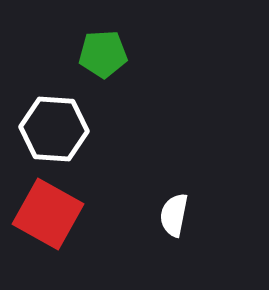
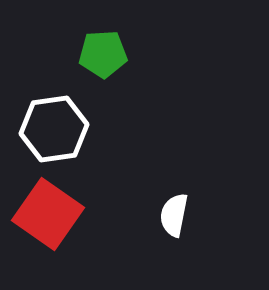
white hexagon: rotated 12 degrees counterclockwise
red square: rotated 6 degrees clockwise
